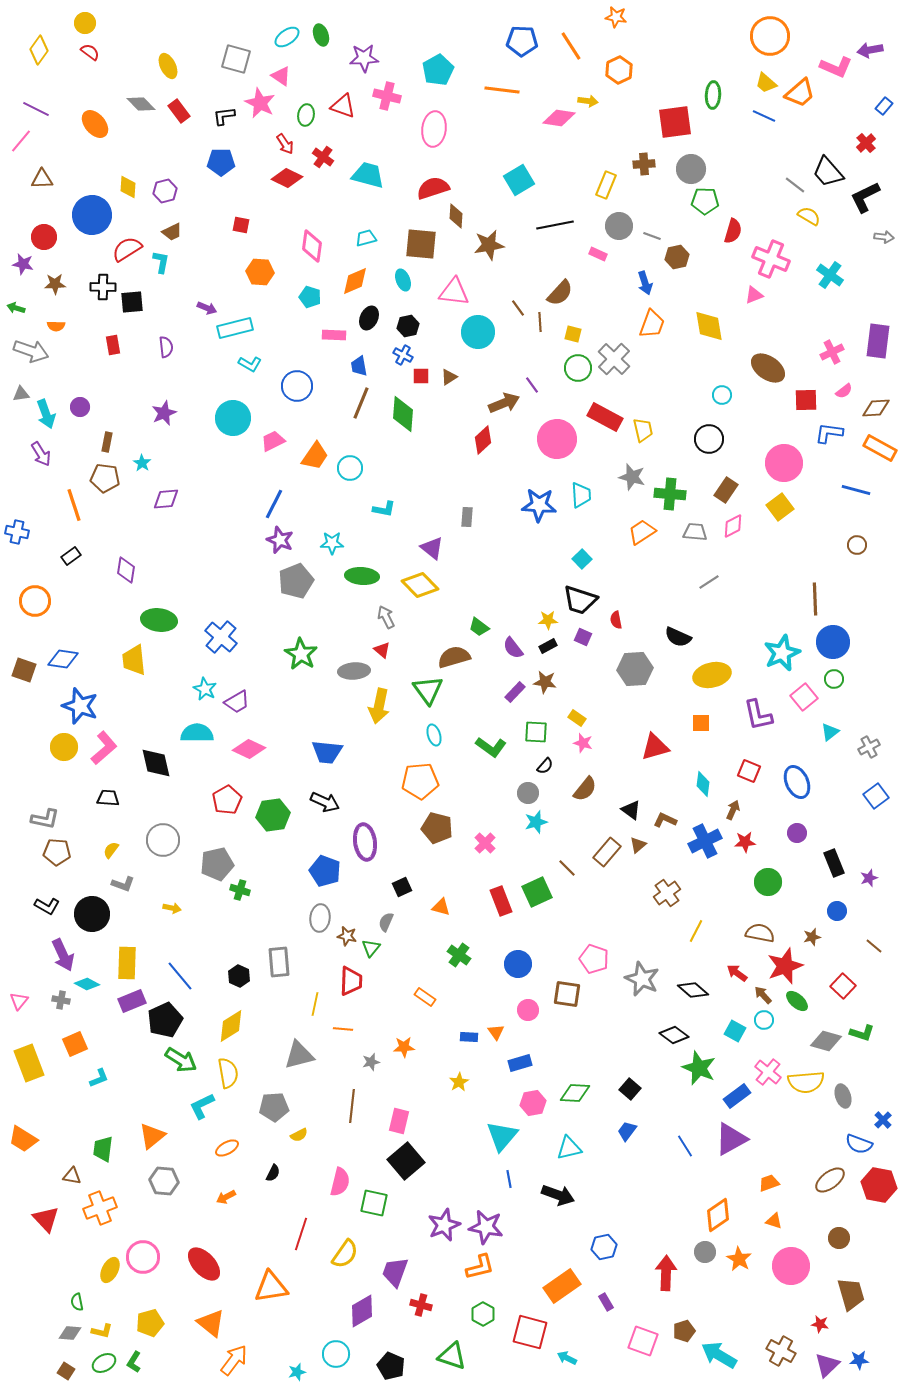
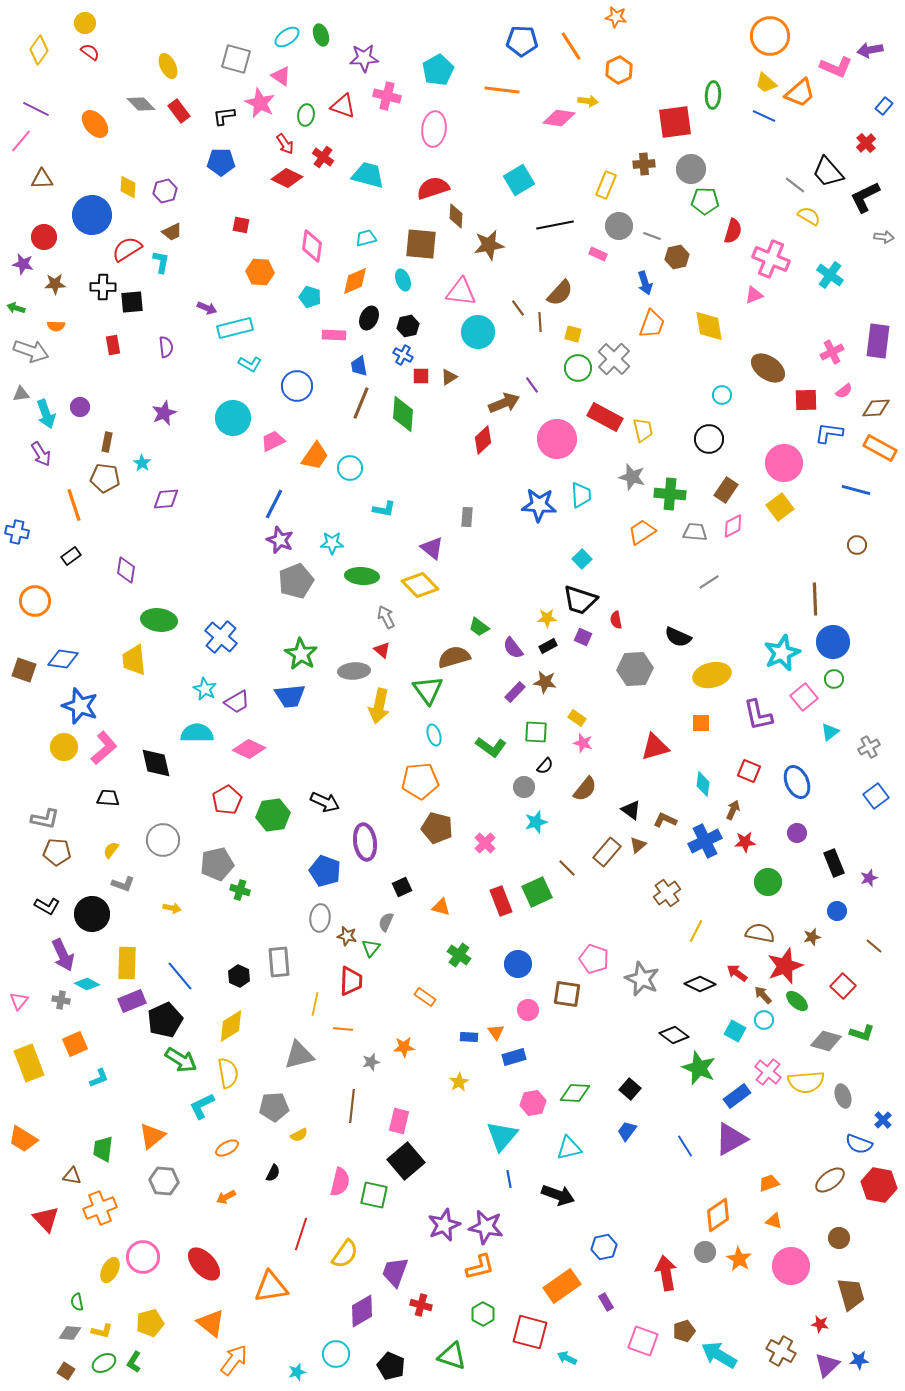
pink triangle at (454, 292): moved 7 px right
yellow star at (548, 620): moved 1 px left, 2 px up
blue trapezoid at (327, 752): moved 37 px left, 56 px up; rotated 12 degrees counterclockwise
gray circle at (528, 793): moved 4 px left, 6 px up
black diamond at (693, 990): moved 7 px right, 6 px up; rotated 16 degrees counterclockwise
blue rectangle at (520, 1063): moved 6 px left, 6 px up
green square at (374, 1203): moved 8 px up
red arrow at (666, 1273): rotated 12 degrees counterclockwise
